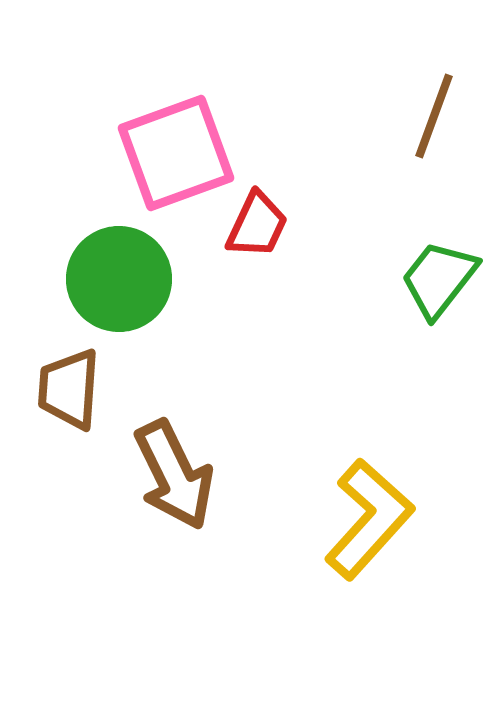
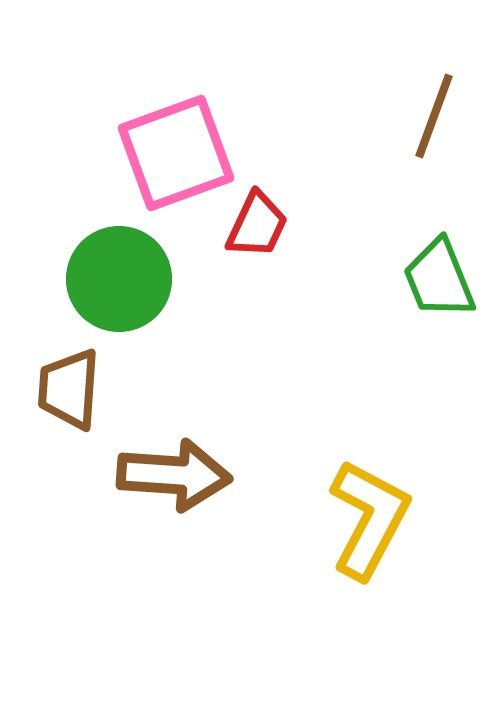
green trapezoid: rotated 60 degrees counterclockwise
brown arrow: rotated 60 degrees counterclockwise
yellow L-shape: rotated 14 degrees counterclockwise
